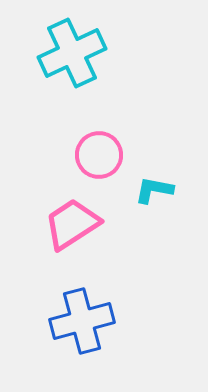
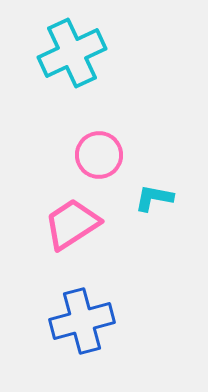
cyan L-shape: moved 8 px down
